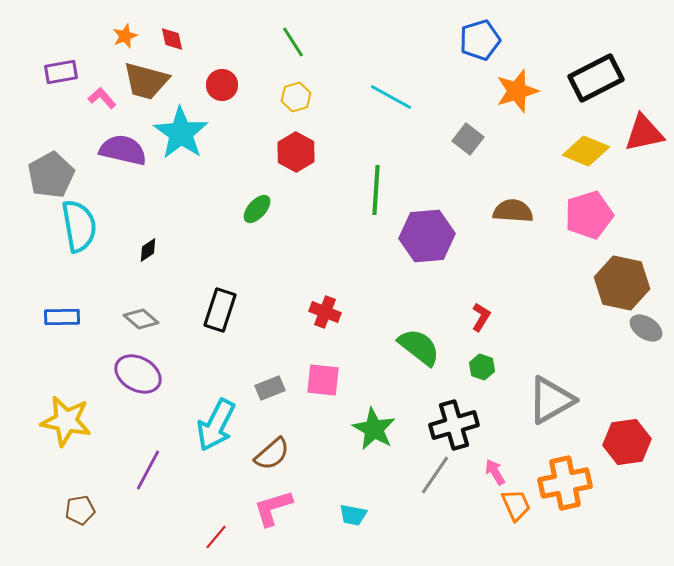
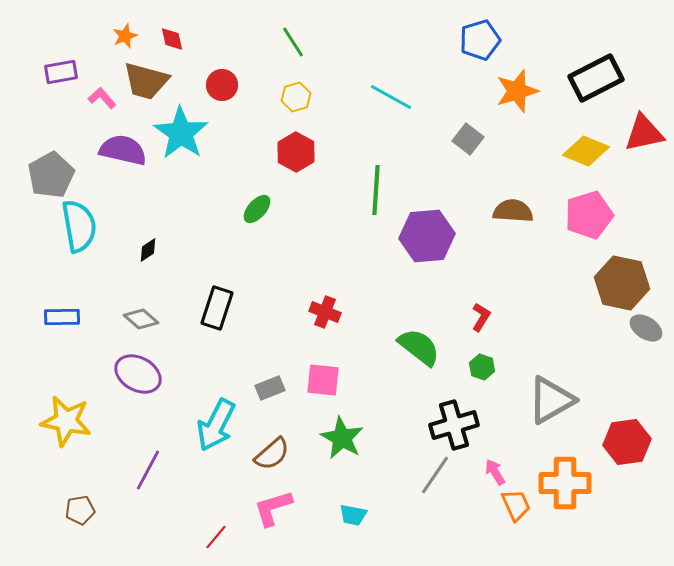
black rectangle at (220, 310): moved 3 px left, 2 px up
green star at (374, 429): moved 32 px left, 9 px down
orange cross at (565, 483): rotated 12 degrees clockwise
